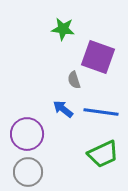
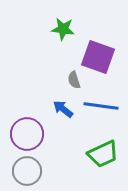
blue line: moved 6 px up
gray circle: moved 1 px left, 1 px up
